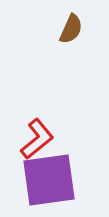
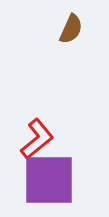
purple square: rotated 8 degrees clockwise
